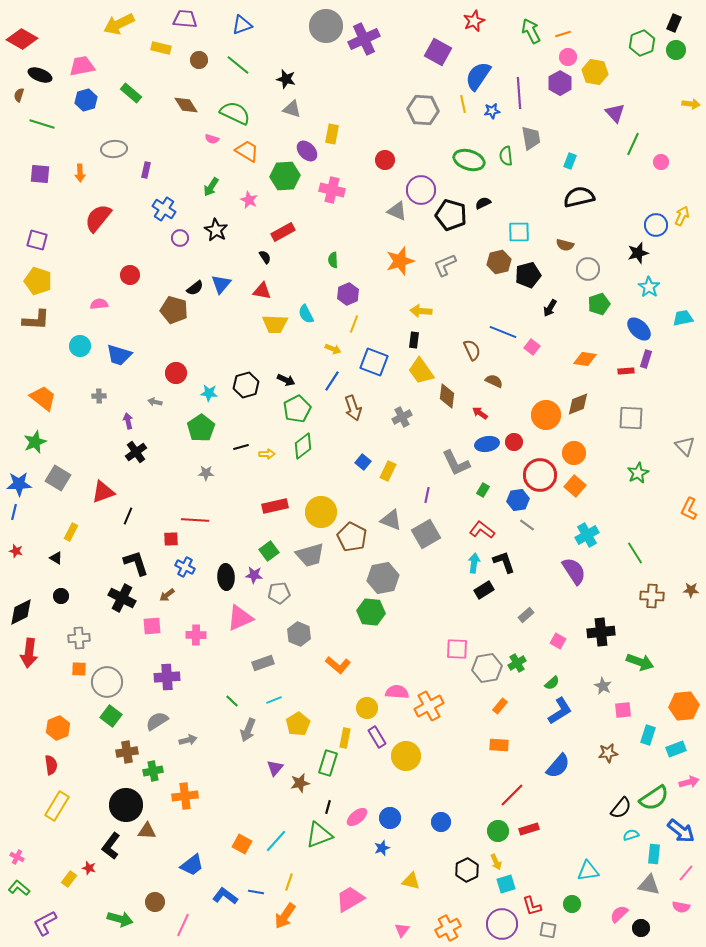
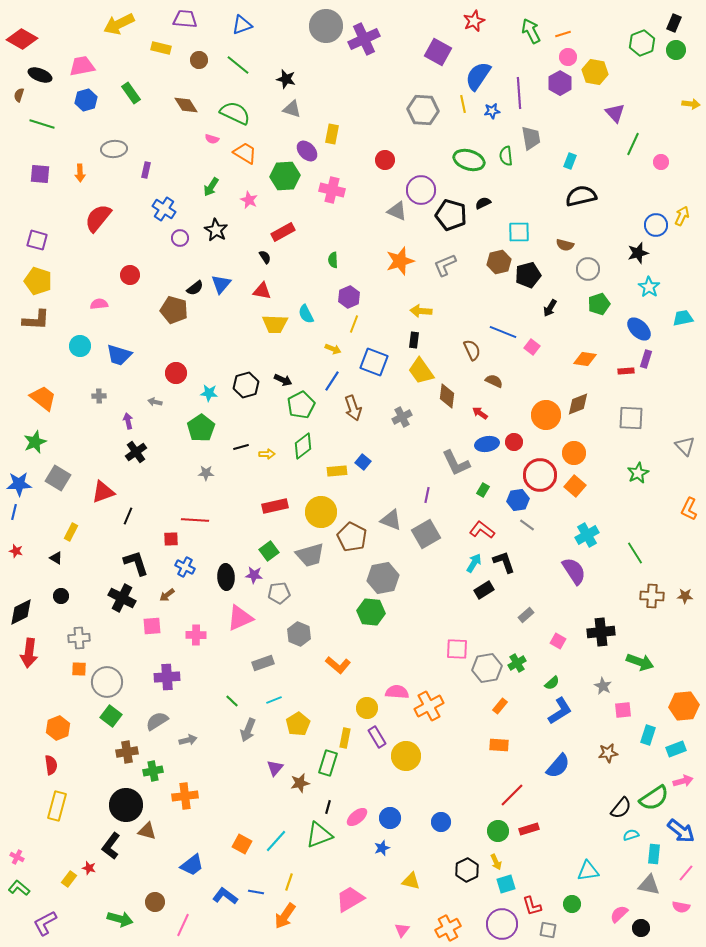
green rectangle at (131, 93): rotated 15 degrees clockwise
orange trapezoid at (247, 151): moved 2 px left, 2 px down
black semicircle at (579, 197): moved 2 px right, 1 px up
purple hexagon at (348, 294): moved 1 px right, 3 px down
black arrow at (286, 380): moved 3 px left
green pentagon at (297, 409): moved 4 px right, 4 px up
yellow rectangle at (388, 471): moved 51 px left; rotated 60 degrees clockwise
cyan arrow at (474, 563): rotated 24 degrees clockwise
brown star at (691, 590): moved 6 px left, 6 px down
pink arrow at (689, 782): moved 6 px left, 1 px up
yellow rectangle at (57, 806): rotated 16 degrees counterclockwise
brown triangle at (147, 831): rotated 12 degrees clockwise
